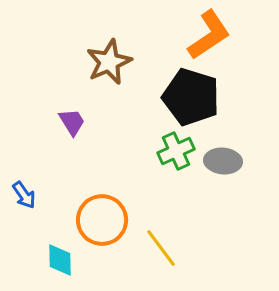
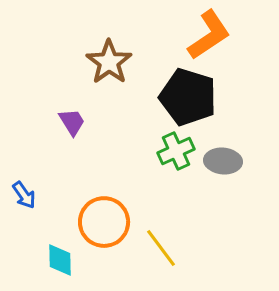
brown star: rotated 12 degrees counterclockwise
black pentagon: moved 3 px left
orange circle: moved 2 px right, 2 px down
